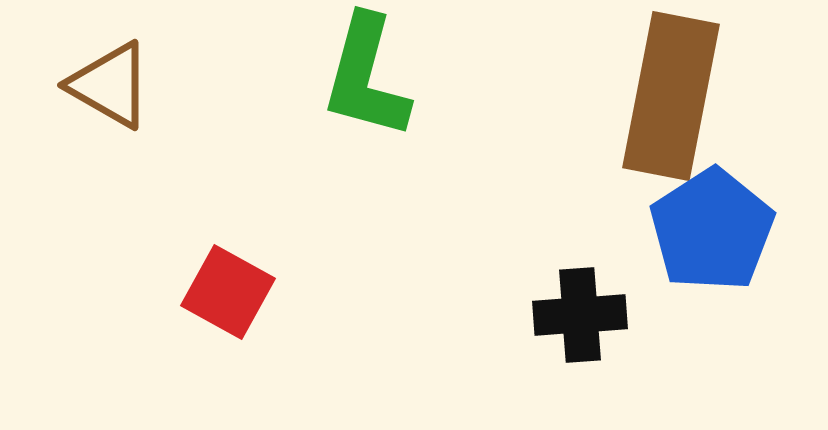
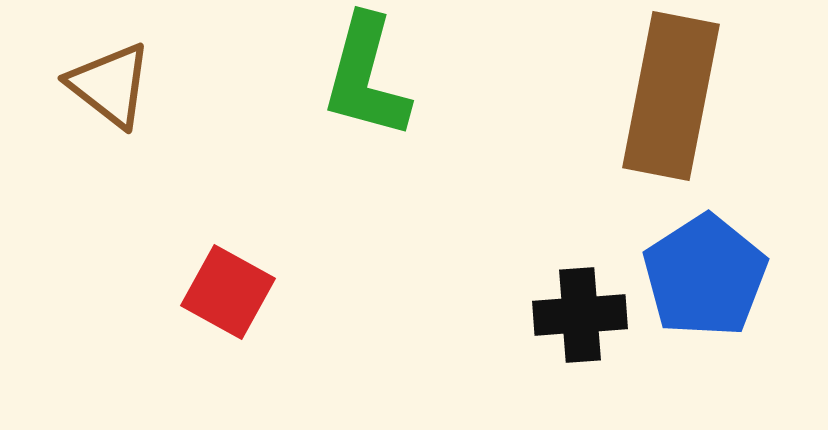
brown triangle: rotated 8 degrees clockwise
blue pentagon: moved 7 px left, 46 px down
